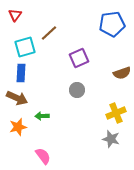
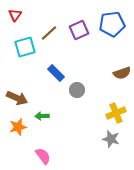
purple square: moved 28 px up
blue rectangle: moved 35 px right; rotated 48 degrees counterclockwise
